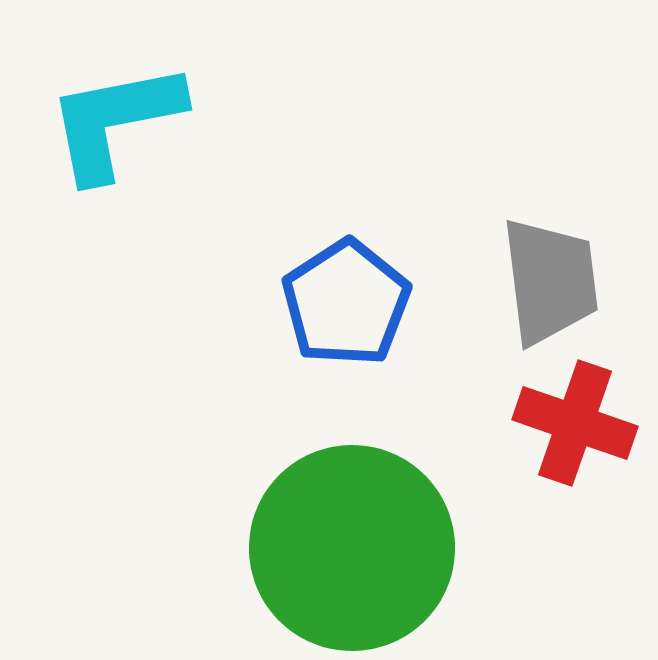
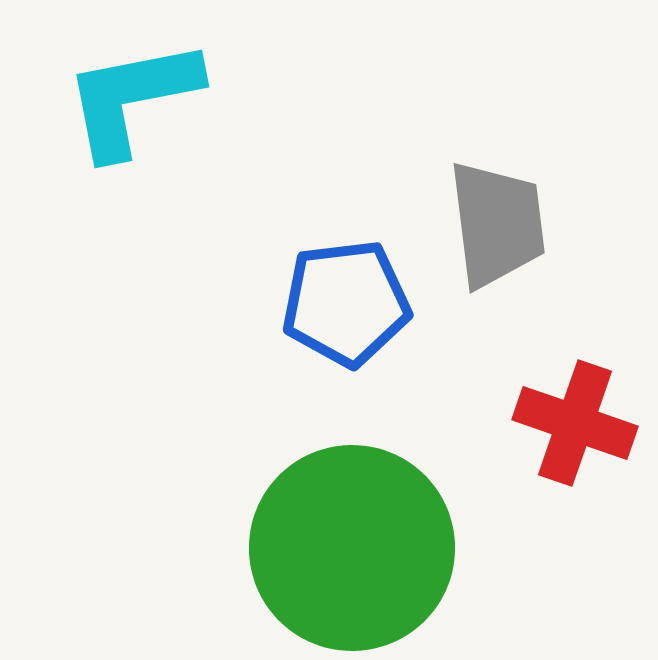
cyan L-shape: moved 17 px right, 23 px up
gray trapezoid: moved 53 px left, 57 px up
blue pentagon: rotated 26 degrees clockwise
